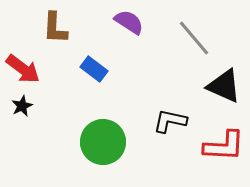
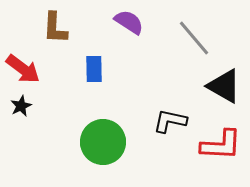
blue rectangle: rotated 52 degrees clockwise
black triangle: rotated 6 degrees clockwise
black star: moved 1 px left
red L-shape: moved 3 px left, 1 px up
